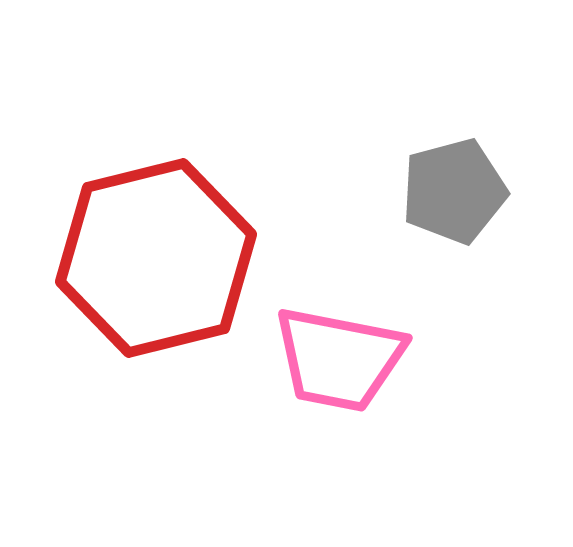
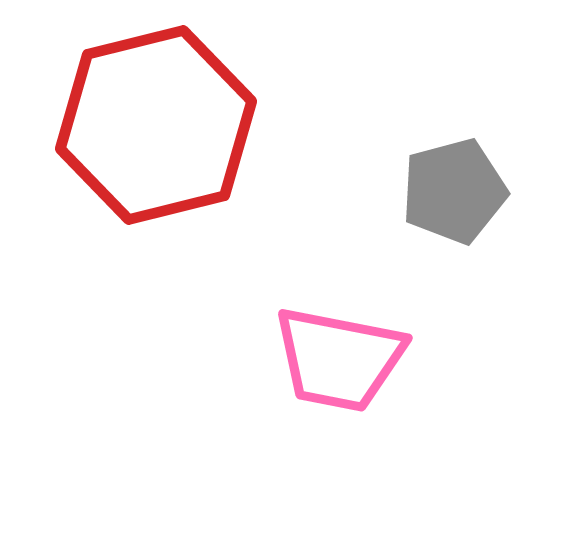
red hexagon: moved 133 px up
